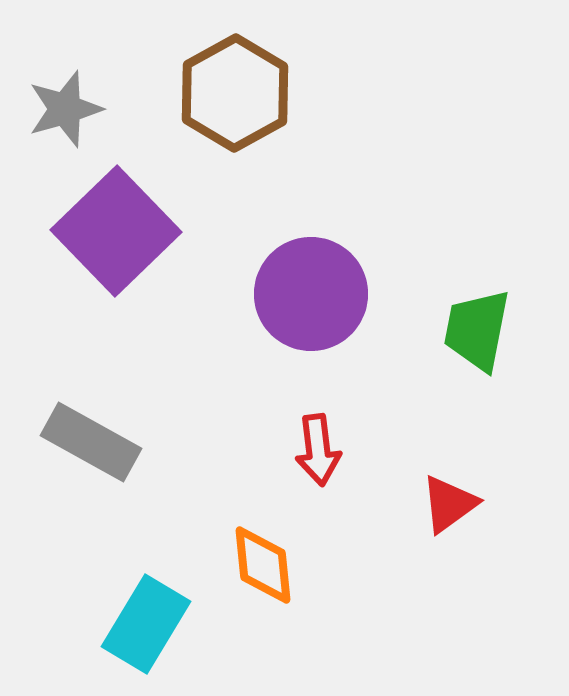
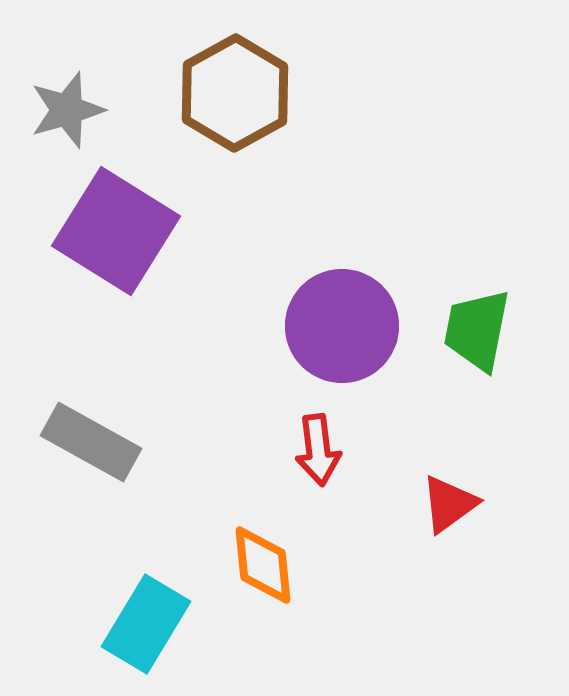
gray star: moved 2 px right, 1 px down
purple square: rotated 14 degrees counterclockwise
purple circle: moved 31 px right, 32 px down
